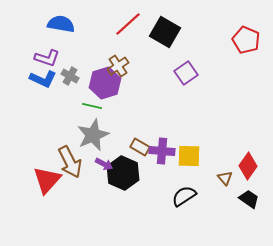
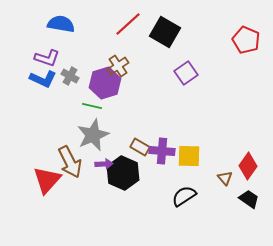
purple arrow: rotated 30 degrees counterclockwise
